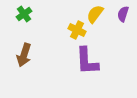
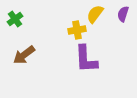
green cross: moved 9 px left, 5 px down
yellow cross: rotated 36 degrees counterclockwise
brown arrow: rotated 35 degrees clockwise
purple L-shape: moved 1 px left, 2 px up
